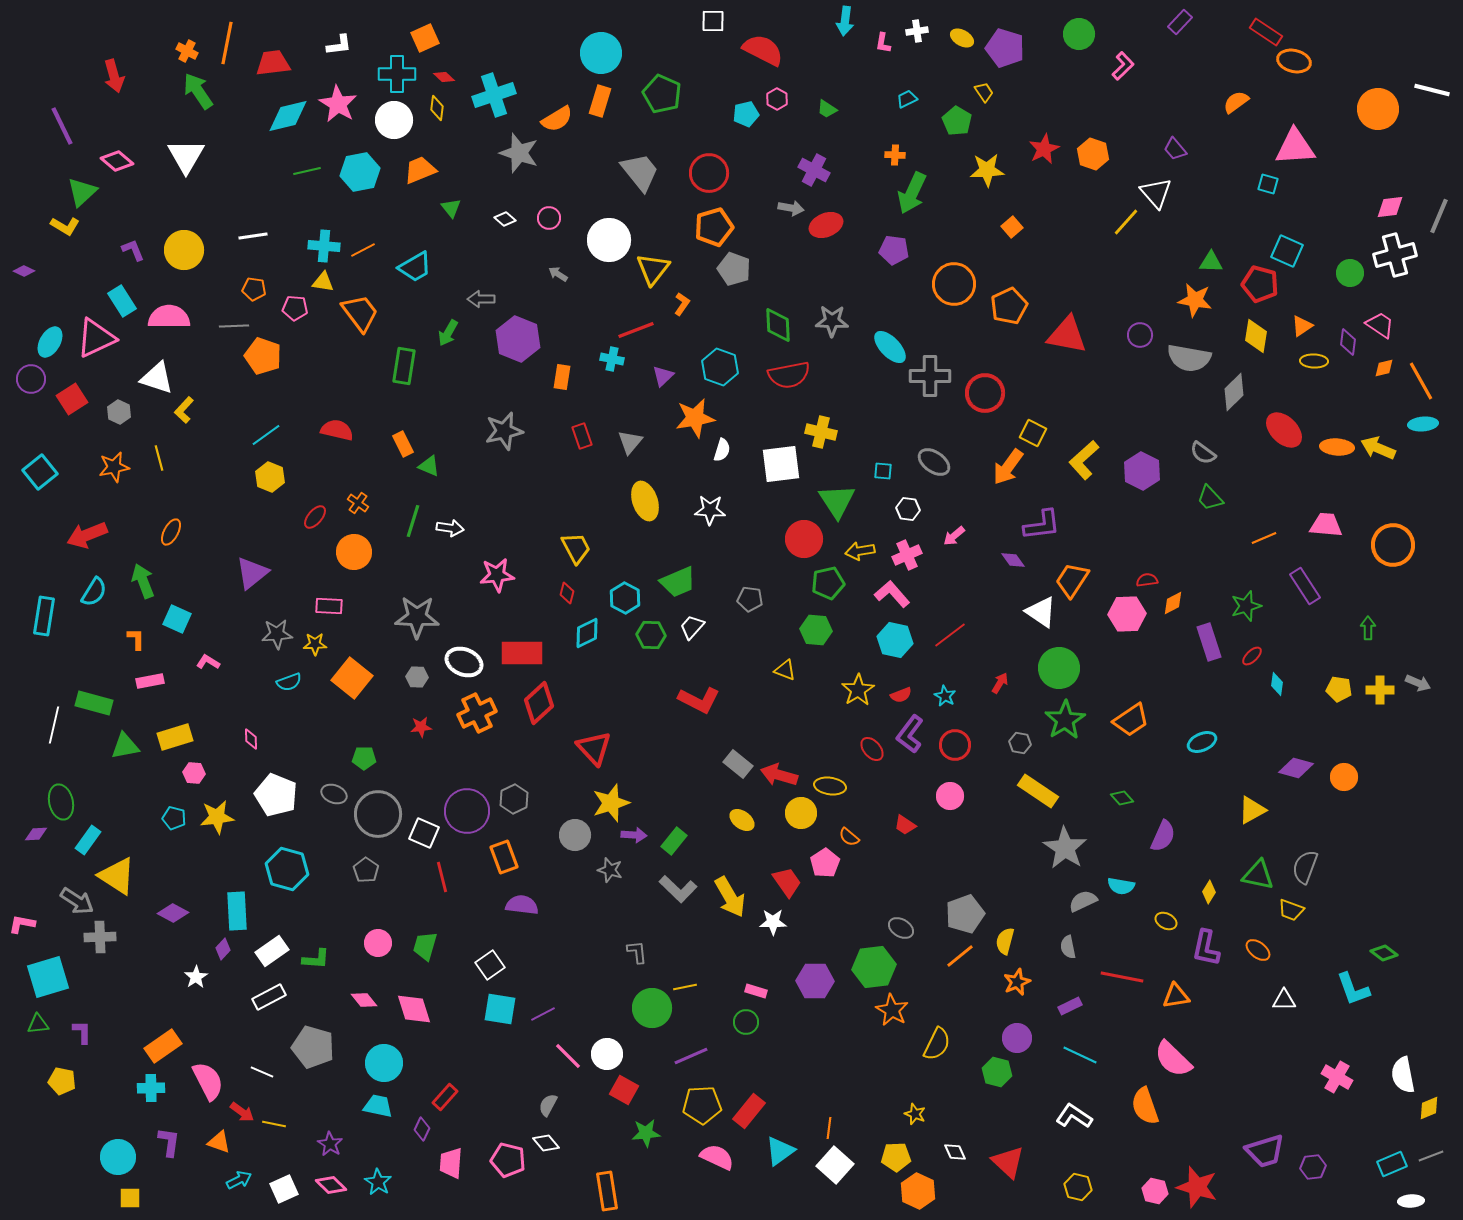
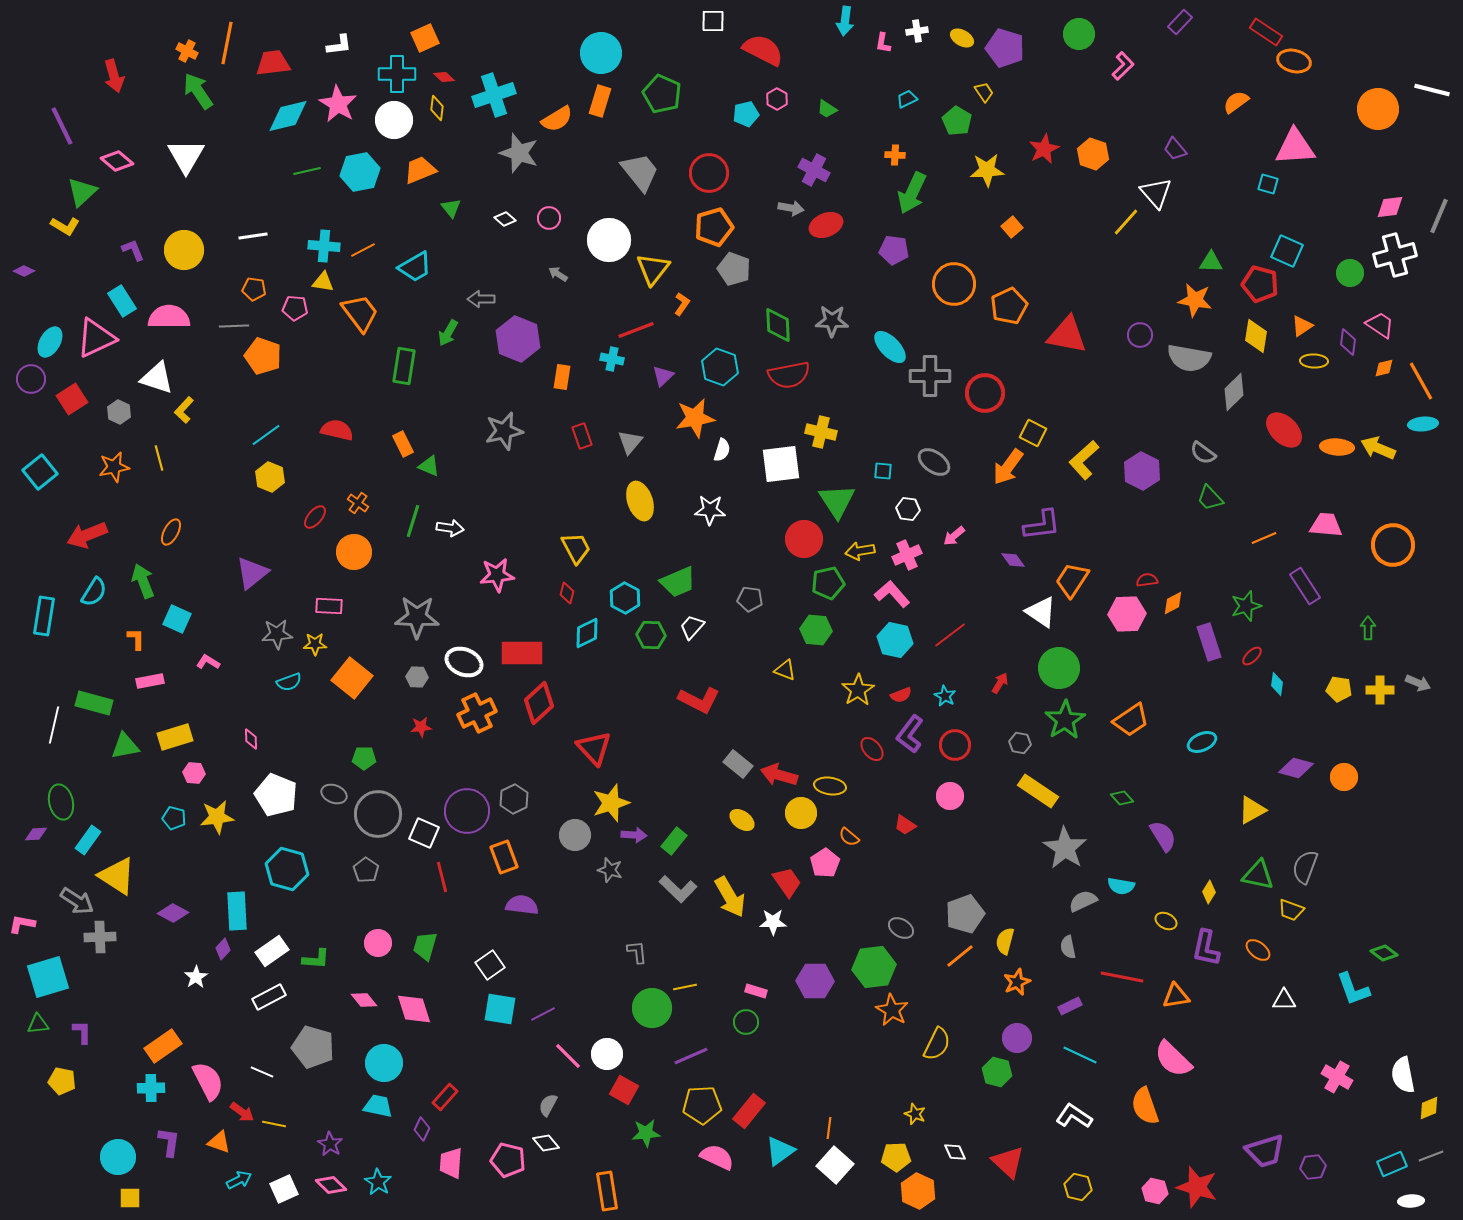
yellow ellipse at (645, 501): moved 5 px left
purple semicircle at (1163, 836): rotated 56 degrees counterclockwise
